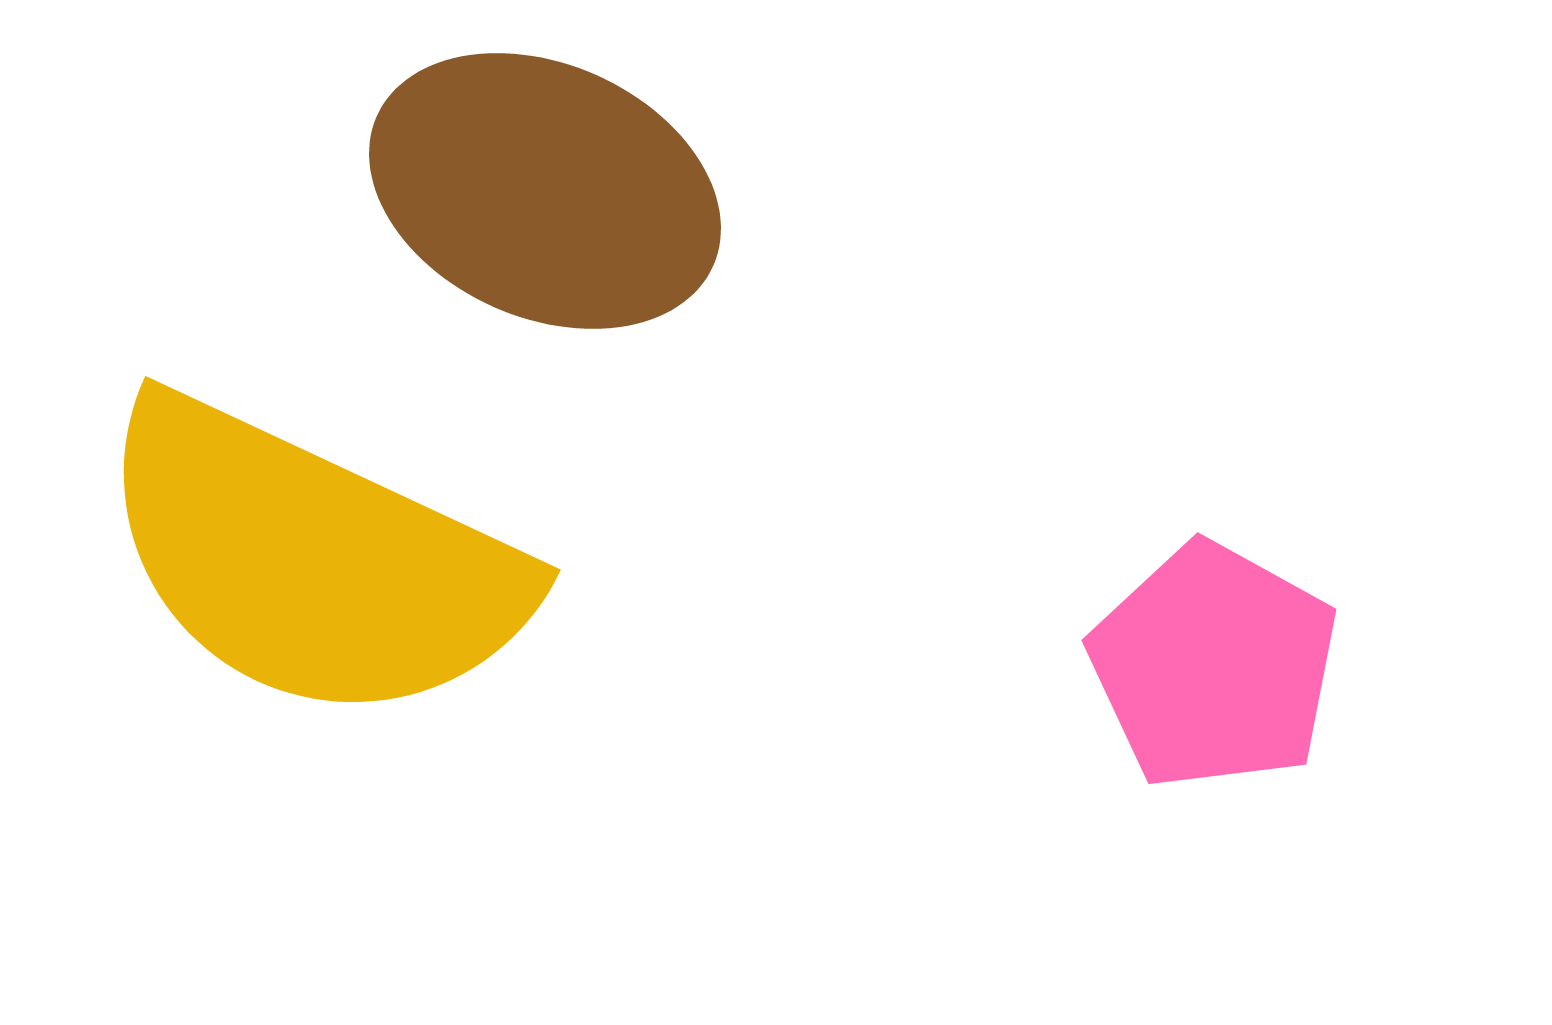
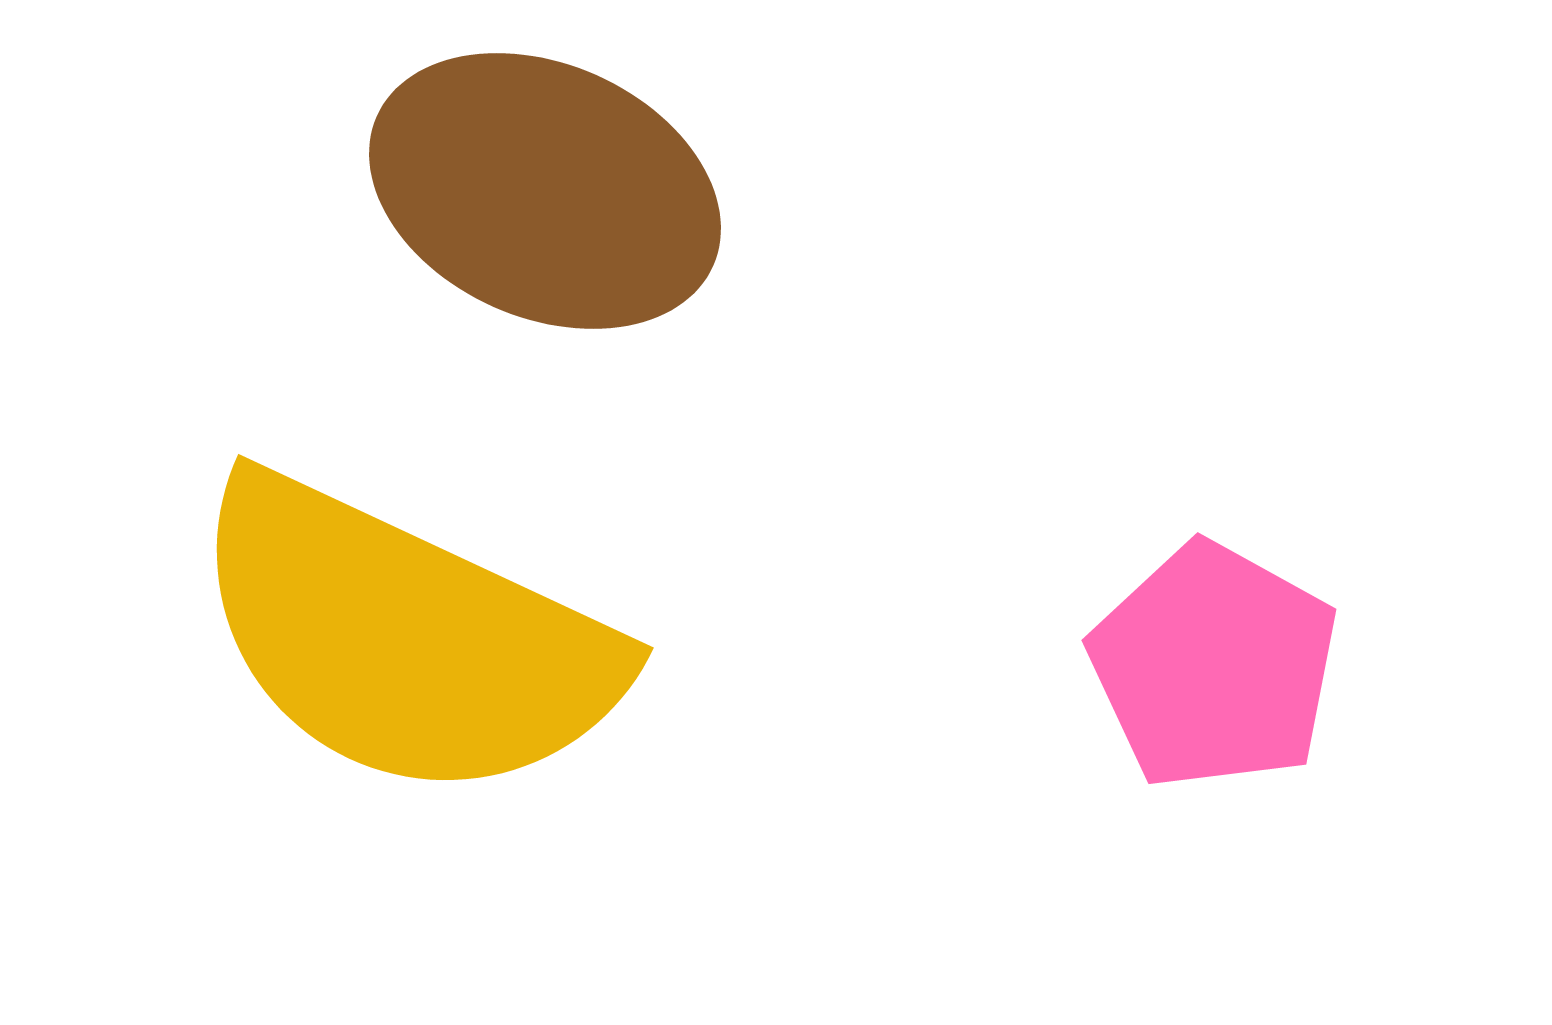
yellow semicircle: moved 93 px right, 78 px down
